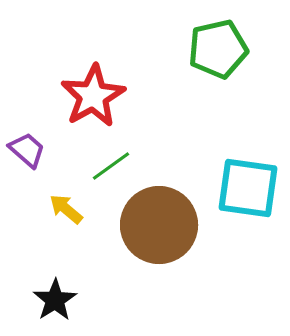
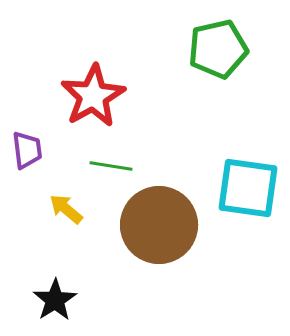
purple trapezoid: rotated 42 degrees clockwise
green line: rotated 45 degrees clockwise
